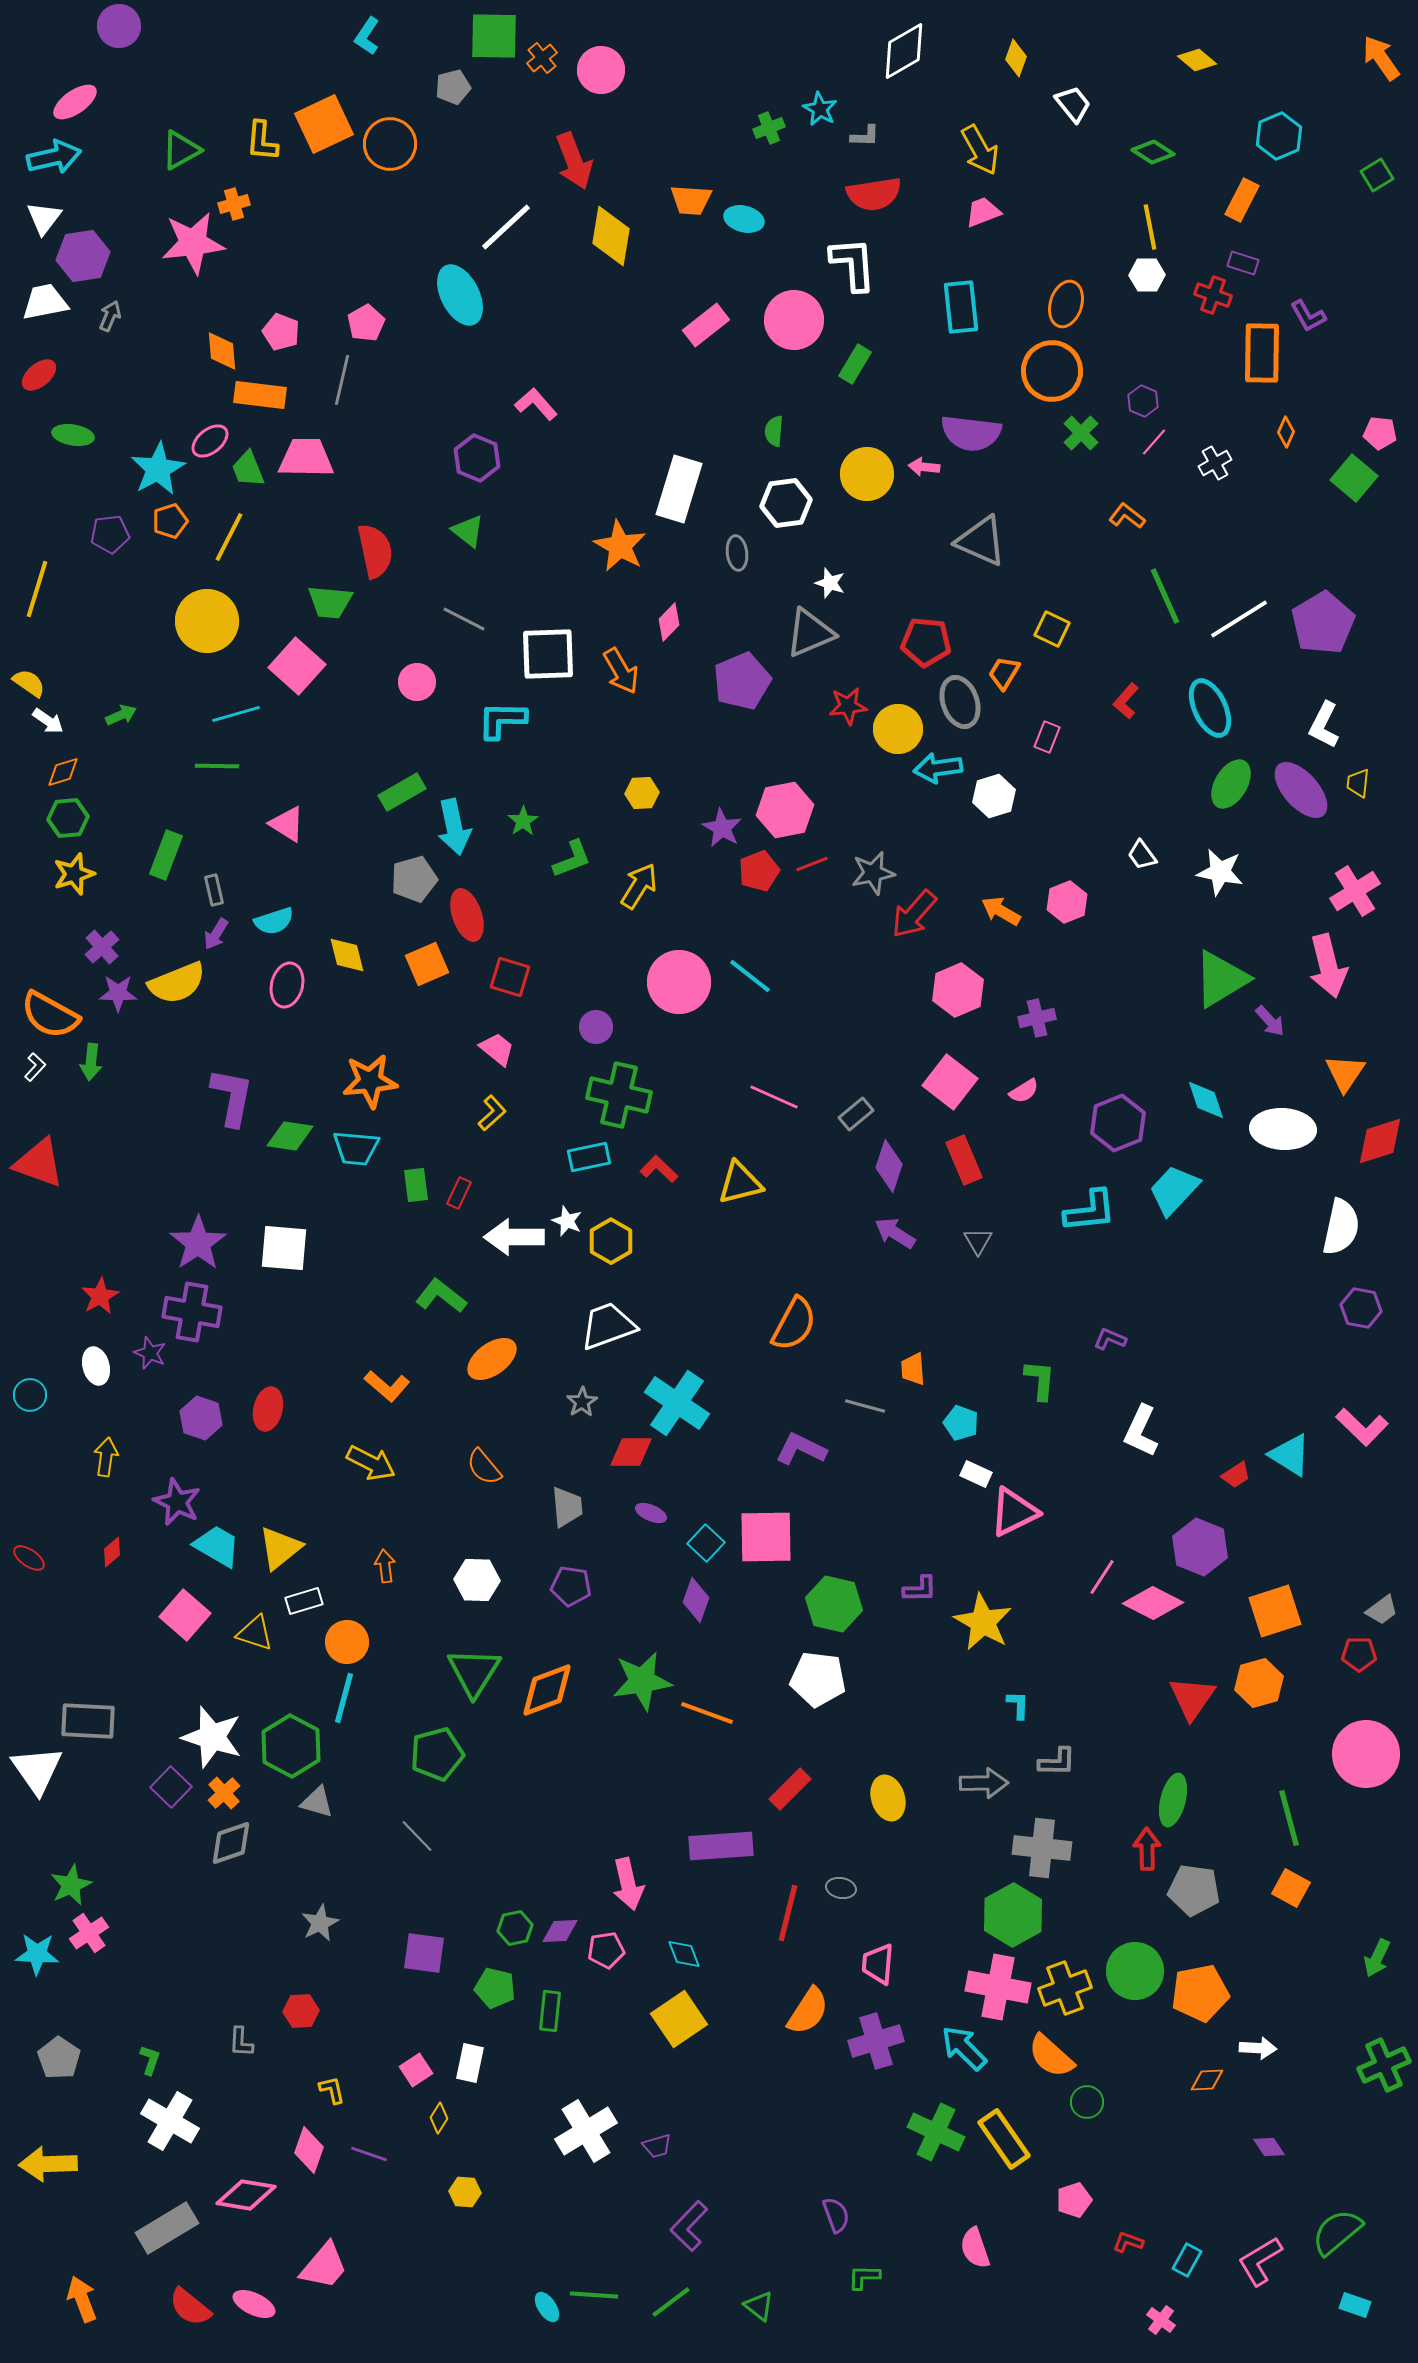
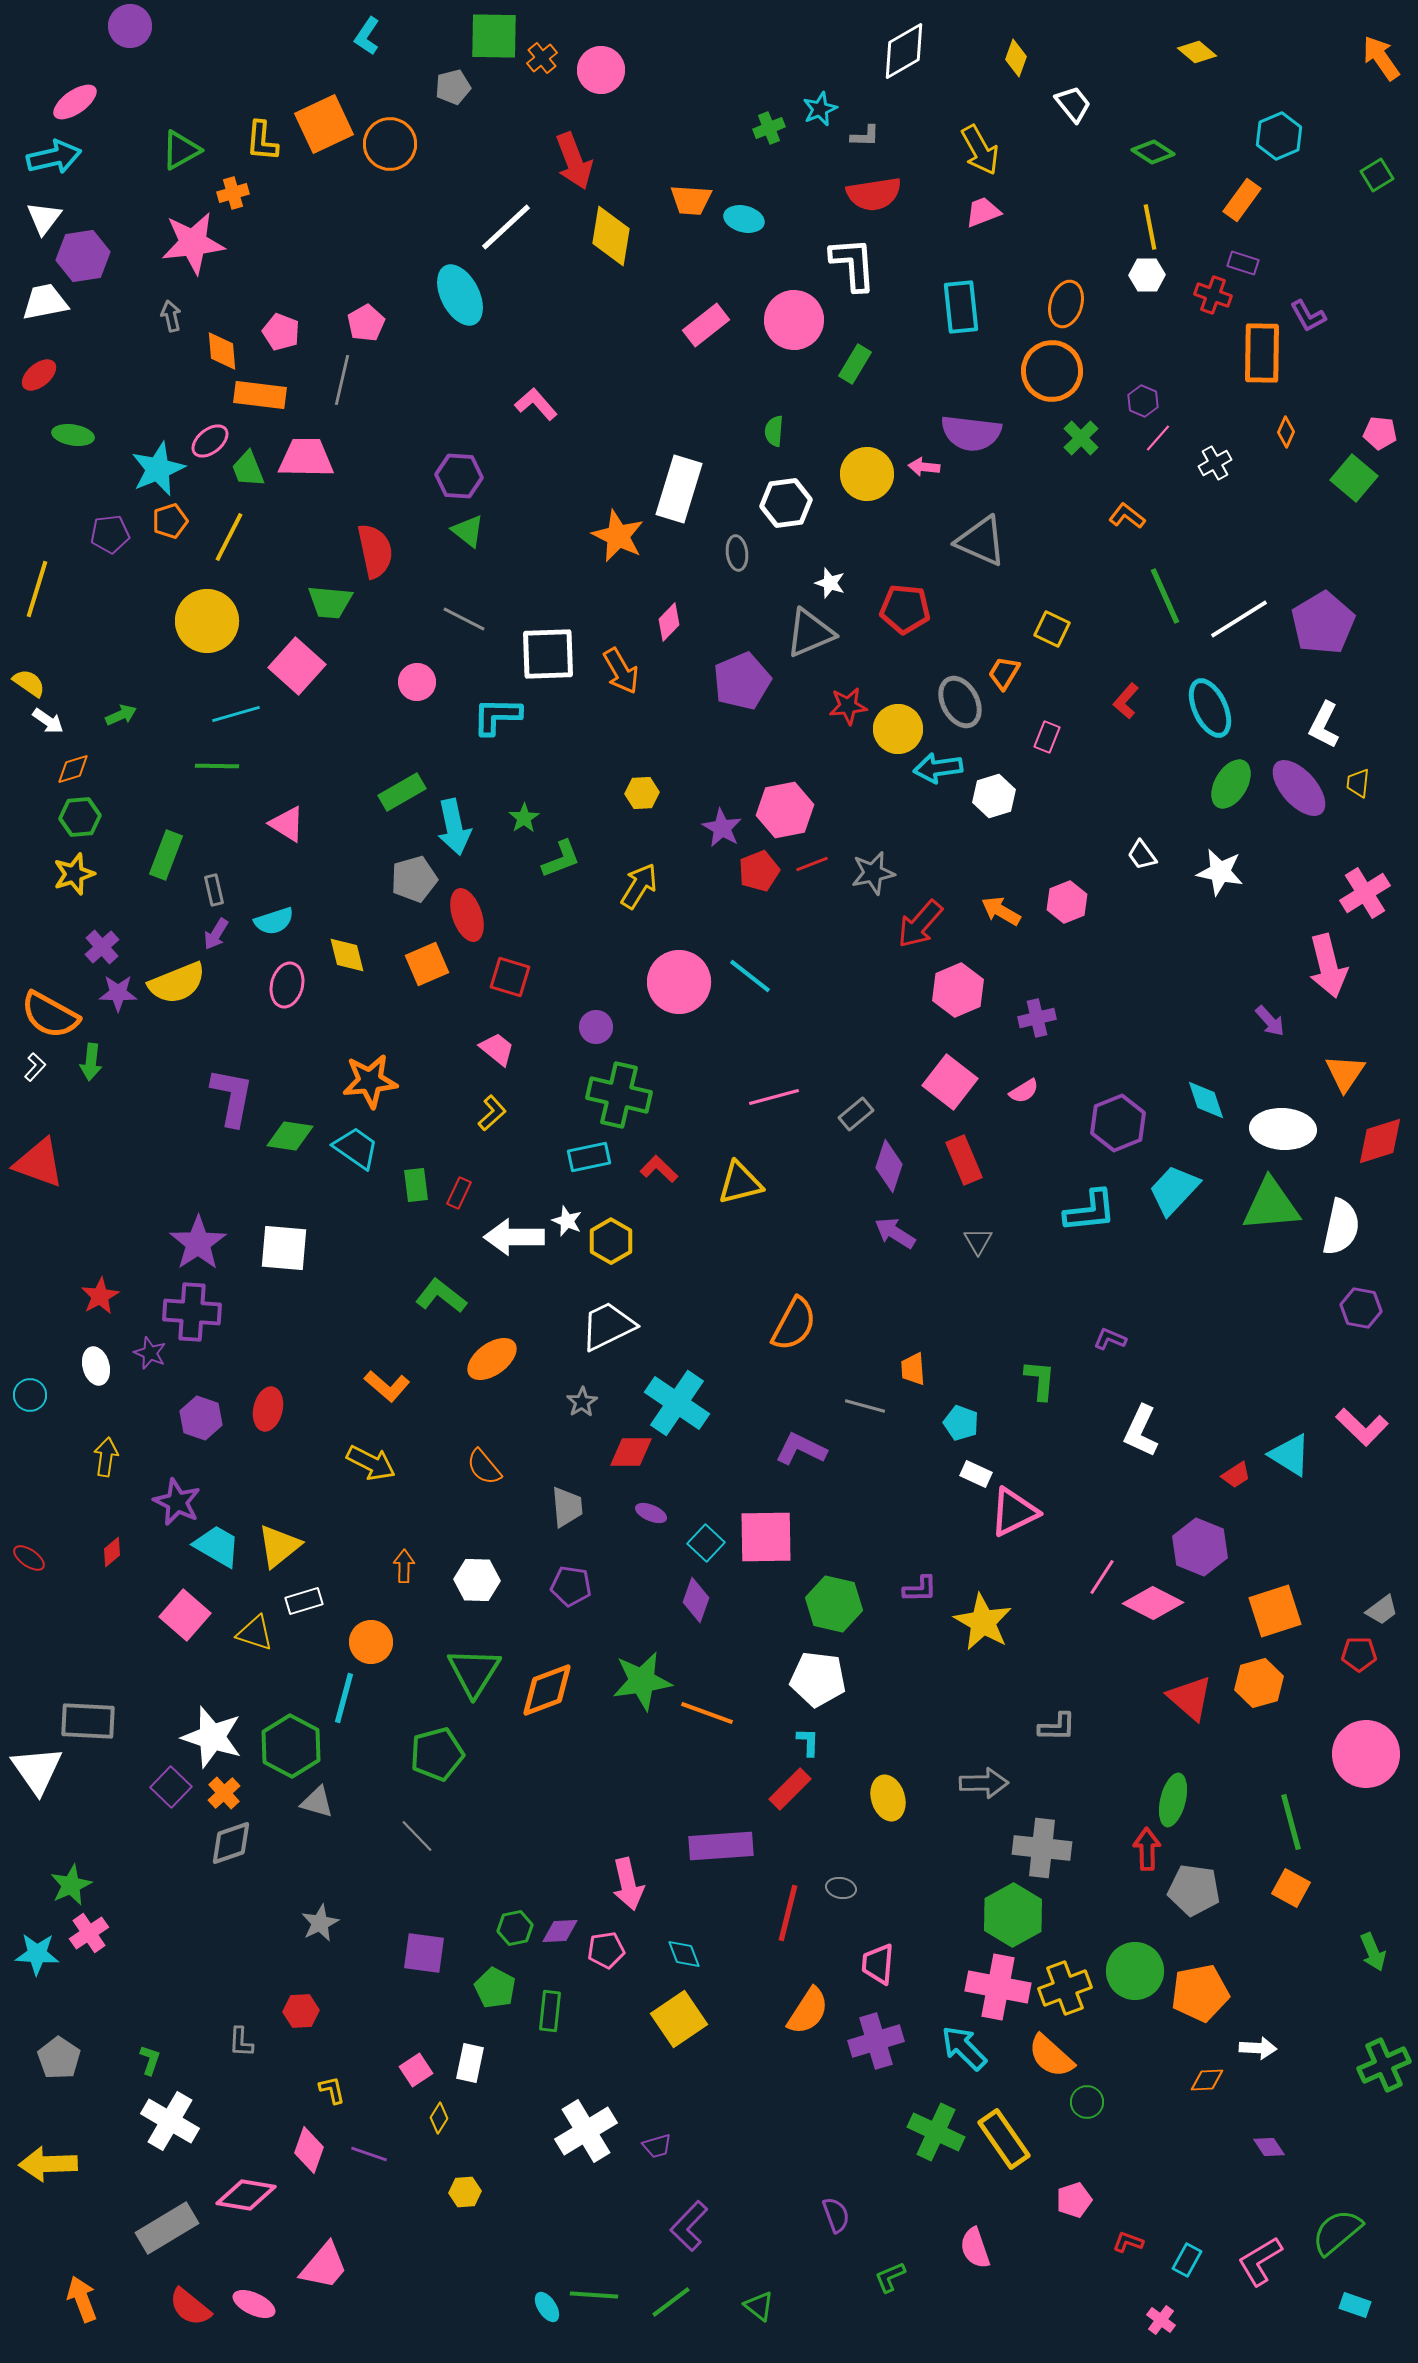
purple circle at (119, 26): moved 11 px right
yellow diamond at (1197, 60): moved 8 px up
cyan star at (820, 109): rotated 20 degrees clockwise
orange rectangle at (1242, 200): rotated 9 degrees clockwise
orange cross at (234, 204): moved 1 px left, 11 px up
gray arrow at (110, 316): moved 61 px right; rotated 36 degrees counterclockwise
green cross at (1081, 433): moved 5 px down
pink line at (1154, 442): moved 4 px right, 4 px up
purple hexagon at (477, 458): moved 18 px left, 18 px down; rotated 18 degrees counterclockwise
cyan star at (158, 469): rotated 6 degrees clockwise
orange star at (620, 546): moved 2 px left, 10 px up; rotated 4 degrees counterclockwise
red pentagon at (926, 642): moved 21 px left, 33 px up
gray ellipse at (960, 702): rotated 9 degrees counterclockwise
cyan L-shape at (502, 720): moved 5 px left, 4 px up
orange diamond at (63, 772): moved 10 px right, 3 px up
purple ellipse at (1301, 790): moved 2 px left, 2 px up
green hexagon at (68, 818): moved 12 px right, 1 px up
green star at (523, 821): moved 1 px right, 3 px up
green L-shape at (572, 859): moved 11 px left
pink cross at (1355, 891): moved 10 px right, 2 px down
red arrow at (914, 914): moved 6 px right, 10 px down
green triangle at (1221, 979): moved 50 px right, 226 px down; rotated 26 degrees clockwise
pink line at (774, 1097): rotated 39 degrees counterclockwise
cyan trapezoid at (356, 1148): rotated 150 degrees counterclockwise
purple cross at (192, 1312): rotated 6 degrees counterclockwise
white trapezoid at (608, 1326): rotated 6 degrees counterclockwise
yellow triangle at (280, 1548): moved 1 px left, 2 px up
orange arrow at (385, 1566): moved 19 px right; rotated 8 degrees clockwise
orange circle at (347, 1642): moved 24 px right
red triangle at (1192, 1698): moved 2 px left; rotated 24 degrees counterclockwise
cyan L-shape at (1018, 1705): moved 210 px left, 37 px down
gray L-shape at (1057, 1762): moved 35 px up
green line at (1289, 1818): moved 2 px right, 4 px down
green arrow at (1377, 1958): moved 4 px left, 6 px up; rotated 48 degrees counterclockwise
green pentagon at (495, 1988): rotated 15 degrees clockwise
yellow hexagon at (465, 2192): rotated 8 degrees counterclockwise
green L-shape at (864, 2277): moved 26 px right; rotated 24 degrees counterclockwise
